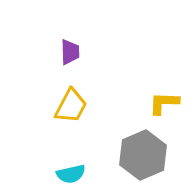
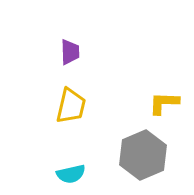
yellow trapezoid: rotated 15 degrees counterclockwise
